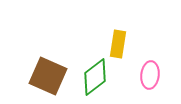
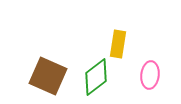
green diamond: moved 1 px right
